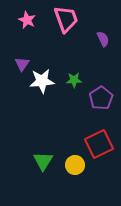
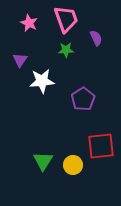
pink star: moved 2 px right, 3 px down
purple semicircle: moved 7 px left, 1 px up
purple triangle: moved 2 px left, 4 px up
green star: moved 8 px left, 30 px up
purple pentagon: moved 18 px left, 1 px down
red square: moved 2 px right, 2 px down; rotated 20 degrees clockwise
yellow circle: moved 2 px left
